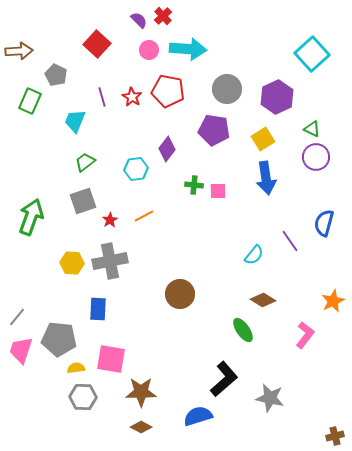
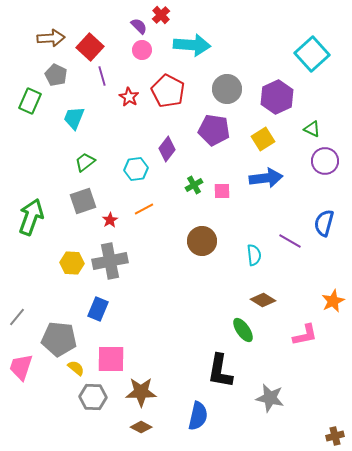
red cross at (163, 16): moved 2 px left, 1 px up
purple semicircle at (139, 20): moved 6 px down
red square at (97, 44): moved 7 px left, 3 px down
cyan arrow at (188, 49): moved 4 px right, 4 px up
pink circle at (149, 50): moved 7 px left
brown arrow at (19, 51): moved 32 px right, 13 px up
red pentagon at (168, 91): rotated 16 degrees clockwise
purple line at (102, 97): moved 21 px up
red star at (132, 97): moved 3 px left
cyan trapezoid at (75, 121): moved 1 px left, 3 px up
purple circle at (316, 157): moved 9 px right, 4 px down
blue arrow at (266, 178): rotated 88 degrees counterclockwise
green cross at (194, 185): rotated 36 degrees counterclockwise
pink square at (218, 191): moved 4 px right
orange line at (144, 216): moved 7 px up
purple line at (290, 241): rotated 25 degrees counterclockwise
cyan semicircle at (254, 255): rotated 45 degrees counterclockwise
brown circle at (180, 294): moved 22 px right, 53 px up
blue rectangle at (98, 309): rotated 20 degrees clockwise
pink L-shape at (305, 335): rotated 40 degrees clockwise
pink trapezoid at (21, 350): moved 17 px down
pink square at (111, 359): rotated 8 degrees counterclockwise
yellow semicircle at (76, 368): rotated 48 degrees clockwise
black L-shape at (224, 379): moved 4 px left, 8 px up; rotated 141 degrees clockwise
gray hexagon at (83, 397): moved 10 px right
blue semicircle at (198, 416): rotated 120 degrees clockwise
